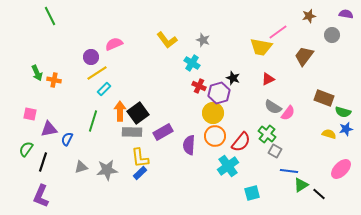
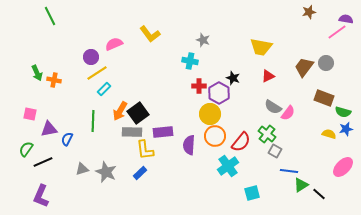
purple semicircle at (346, 14): moved 5 px down
brown star at (309, 16): moved 4 px up
pink line at (278, 32): moved 59 px right
gray circle at (332, 35): moved 6 px left, 28 px down
yellow L-shape at (167, 40): moved 17 px left, 6 px up
brown trapezoid at (304, 56): moved 11 px down
cyan cross at (192, 63): moved 2 px left, 2 px up; rotated 21 degrees counterclockwise
red triangle at (268, 79): moved 3 px up
red cross at (199, 86): rotated 24 degrees counterclockwise
purple hexagon at (219, 93): rotated 15 degrees counterclockwise
orange arrow at (120, 111): rotated 150 degrees counterclockwise
yellow circle at (213, 113): moved 3 px left, 1 px down
green line at (93, 121): rotated 15 degrees counterclockwise
purple rectangle at (163, 132): rotated 24 degrees clockwise
yellow L-shape at (140, 158): moved 5 px right, 8 px up
black line at (43, 162): rotated 48 degrees clockwise
gray triangle at (81, 167): moved 1 px right, 2 px down
pink ellipse at (341, 169): moved 2 px right, 2 px up
gray star at (107, 170): moved 1 px left, 2 px down; rotated 30 degrees clockwise
